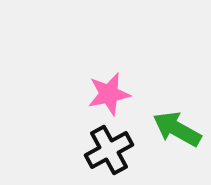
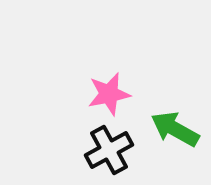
green arrow: moved 2 px left
